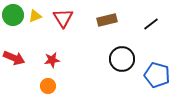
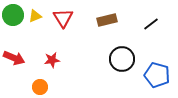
orange circle: moved 8 px left, 1 px down
